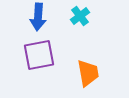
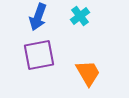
blue arrow: rotated 16 degrees clockwise
orange trapezoid: rotated 20 degrees counterclockwise
